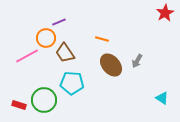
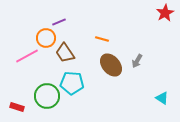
green circle: moved 3 px right, 4 px up
red rectangle: moved 2 px left, 2 px down
